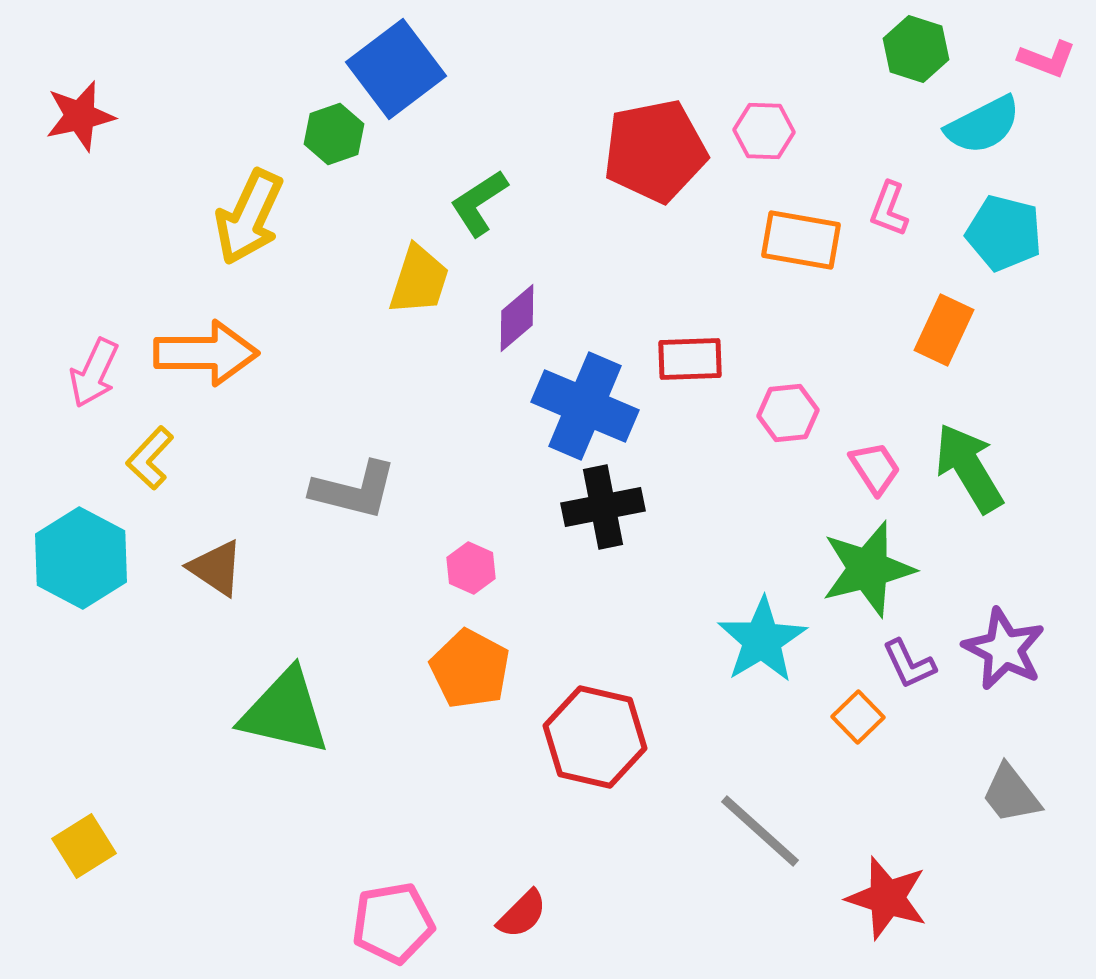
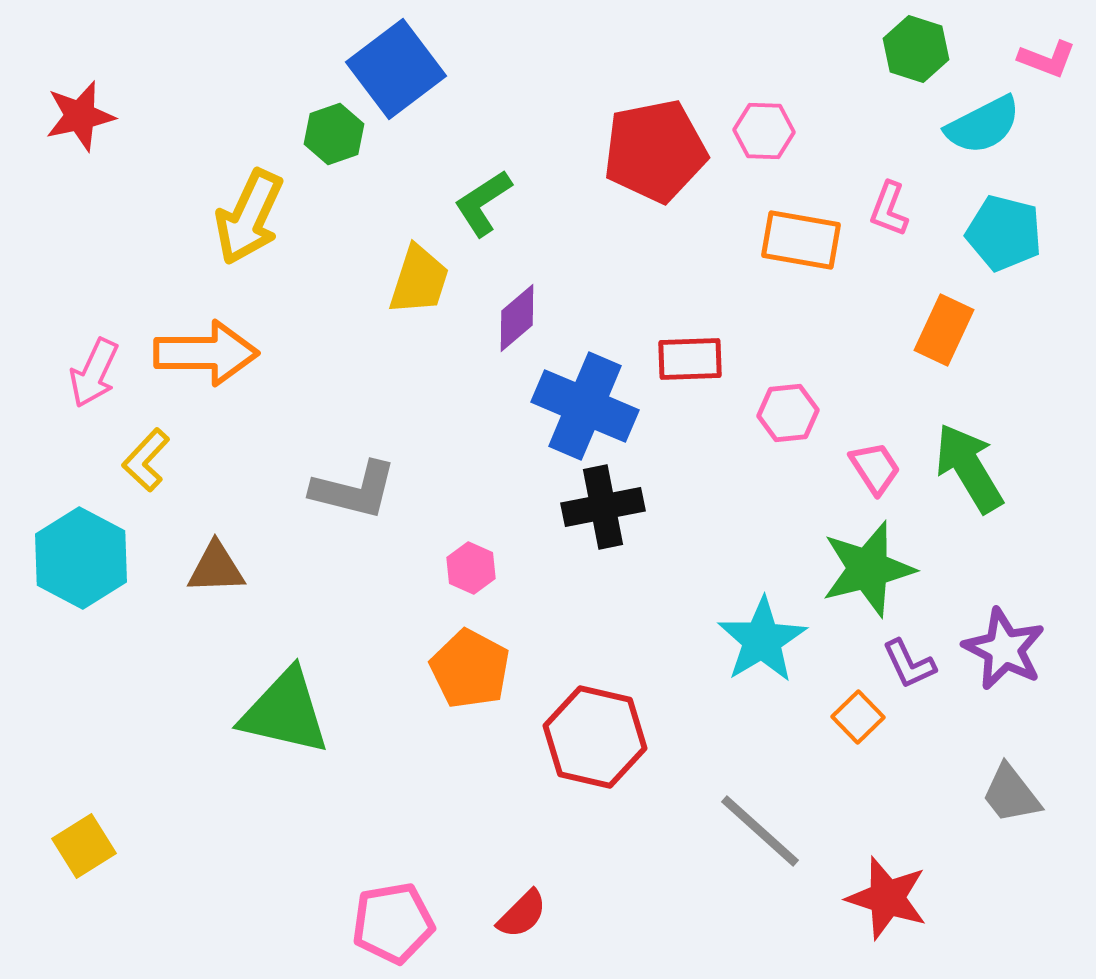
green L-shape at (479, 203): moved 4 px right
yellow L-shape at (150, 458): moved 4 px left, 2 px down
brown triangle at (216, 568): rotated 36 degrees counterclockwise
